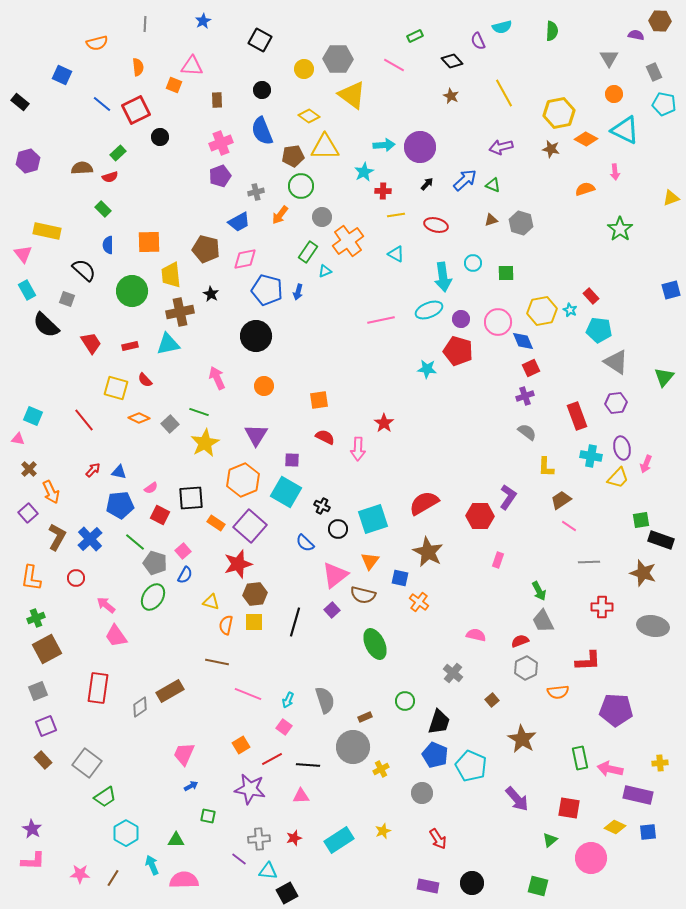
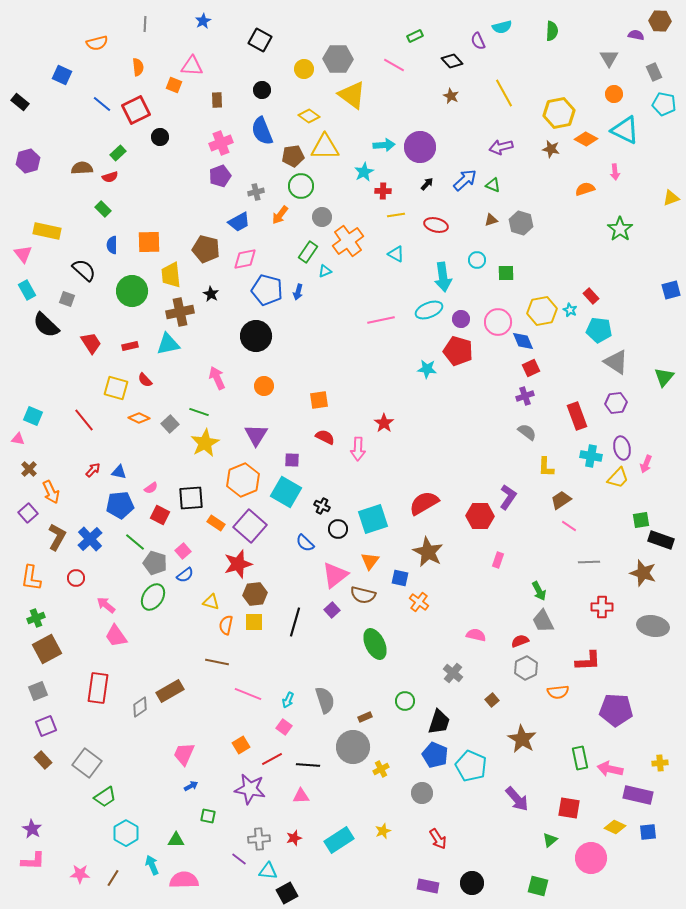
blue semicircle at (108, 245): moved 4 px right
cyan circle at (473, 263): moved 4 px right, 3 px up
blue semicircle at (185, 575): rotated 24 degrees clockwise
